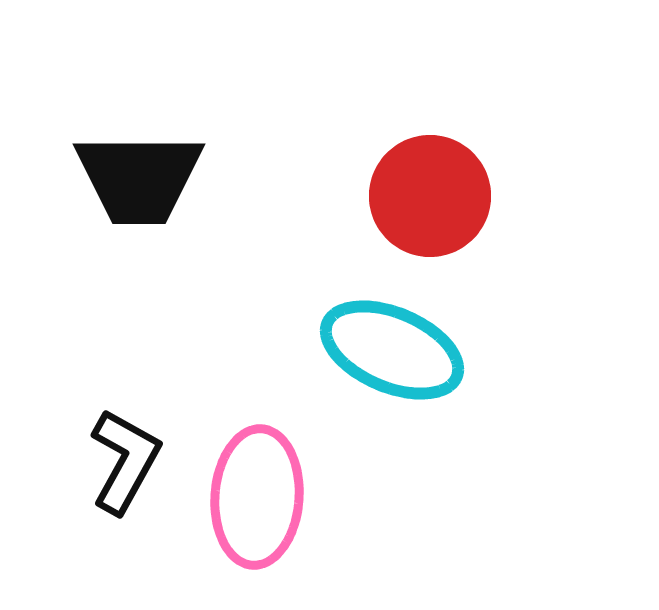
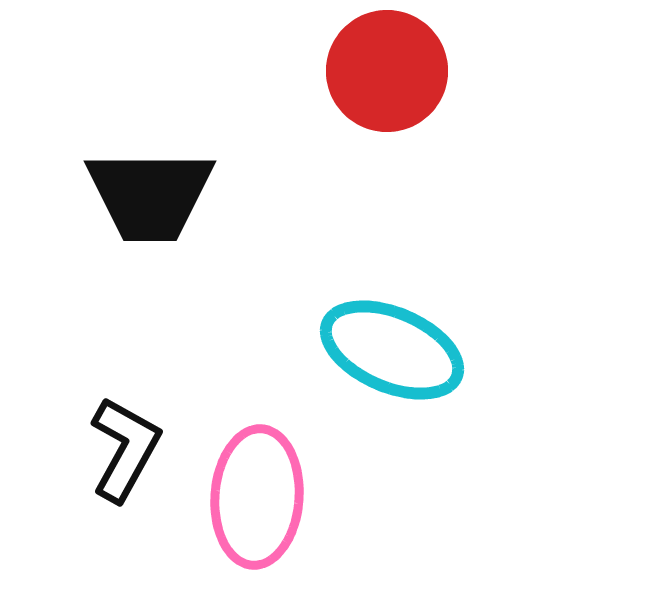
black trapezoid: moved 11 px right, 17 px down
red circle: moved 43 px left, 125 px up
black L-shape: moved 12 px up
